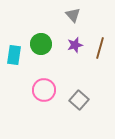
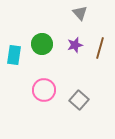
gray triangle: moved 7 px right, 2 px up
green circle: moved 1 px right
